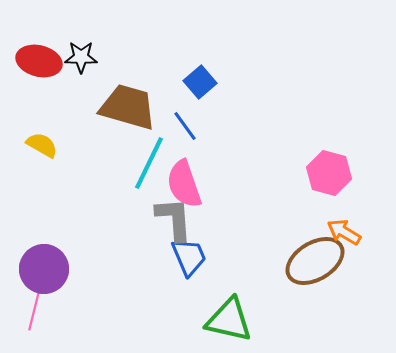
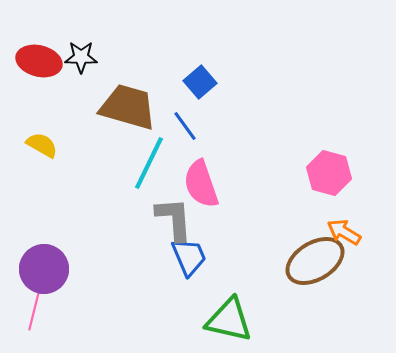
pink semicircle: moved 17 px right
